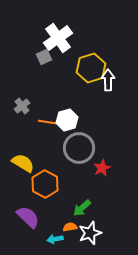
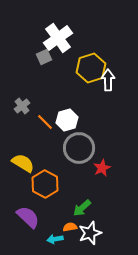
orange line: moved 2 px left; rotated 36 degrees clockwise
